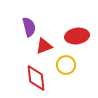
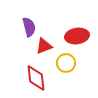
yellow circle: moved 2 px up
